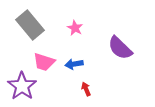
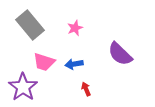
pink star: rotated 21 degrees clockwise
purple semicircle: moved 6 px down
purple star: moved 1 px right, 1 px down
